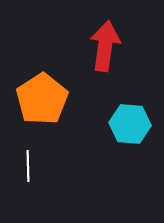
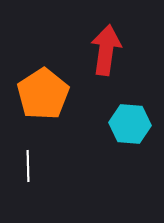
red arrow: moved 1 px right, 4 px down
orange pentagon: moved 1 px right, 5 px up
